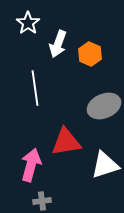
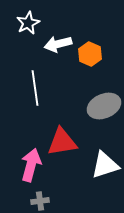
white star: rotated 10 degrees clockwise
white arrow: rotated 56 degrees clockwise
red triangle: moved 4 px left
gray cross: moved 2 px left
